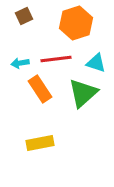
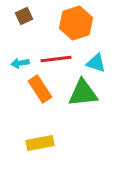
green triangle: rotated 36 degrees clockwise
